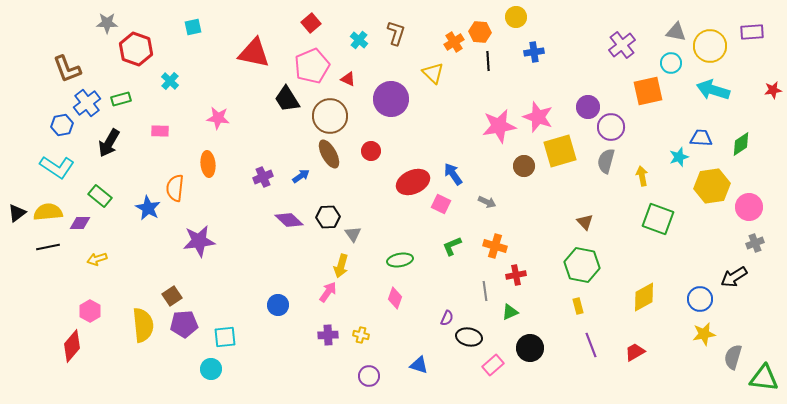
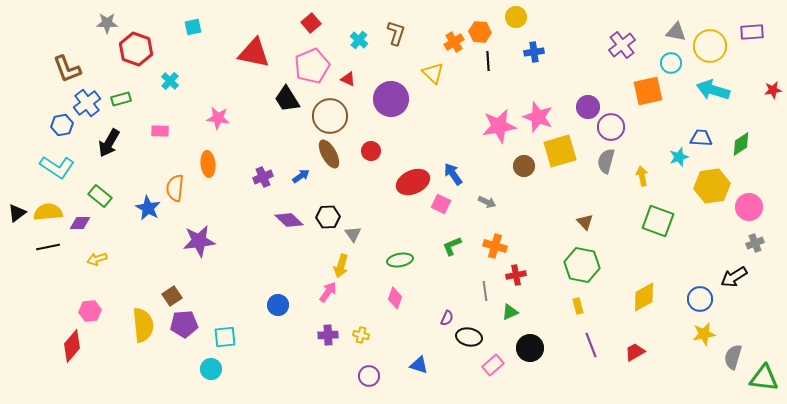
green square at (658, 219): moved 2 px down
pink hexagon at (90, 311): rotated 25 degrees clockwise
